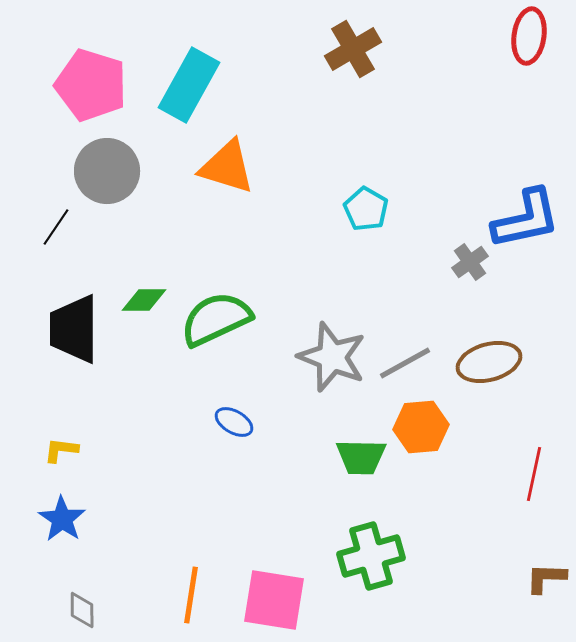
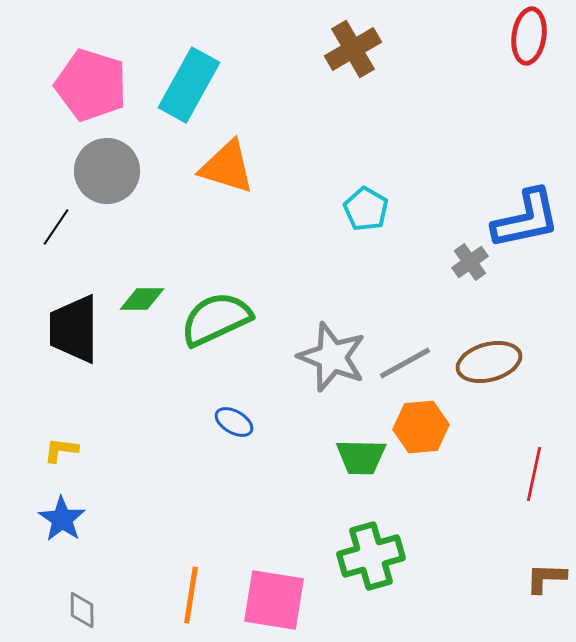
green diamond: moved 2 px left, 1 px up
